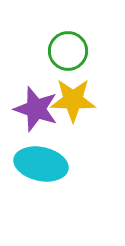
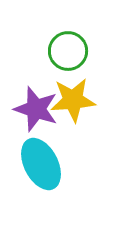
yellow star: rotated 6 degrees counterclockwise
cyan ellipse: rotated 51 degrees clockwise
